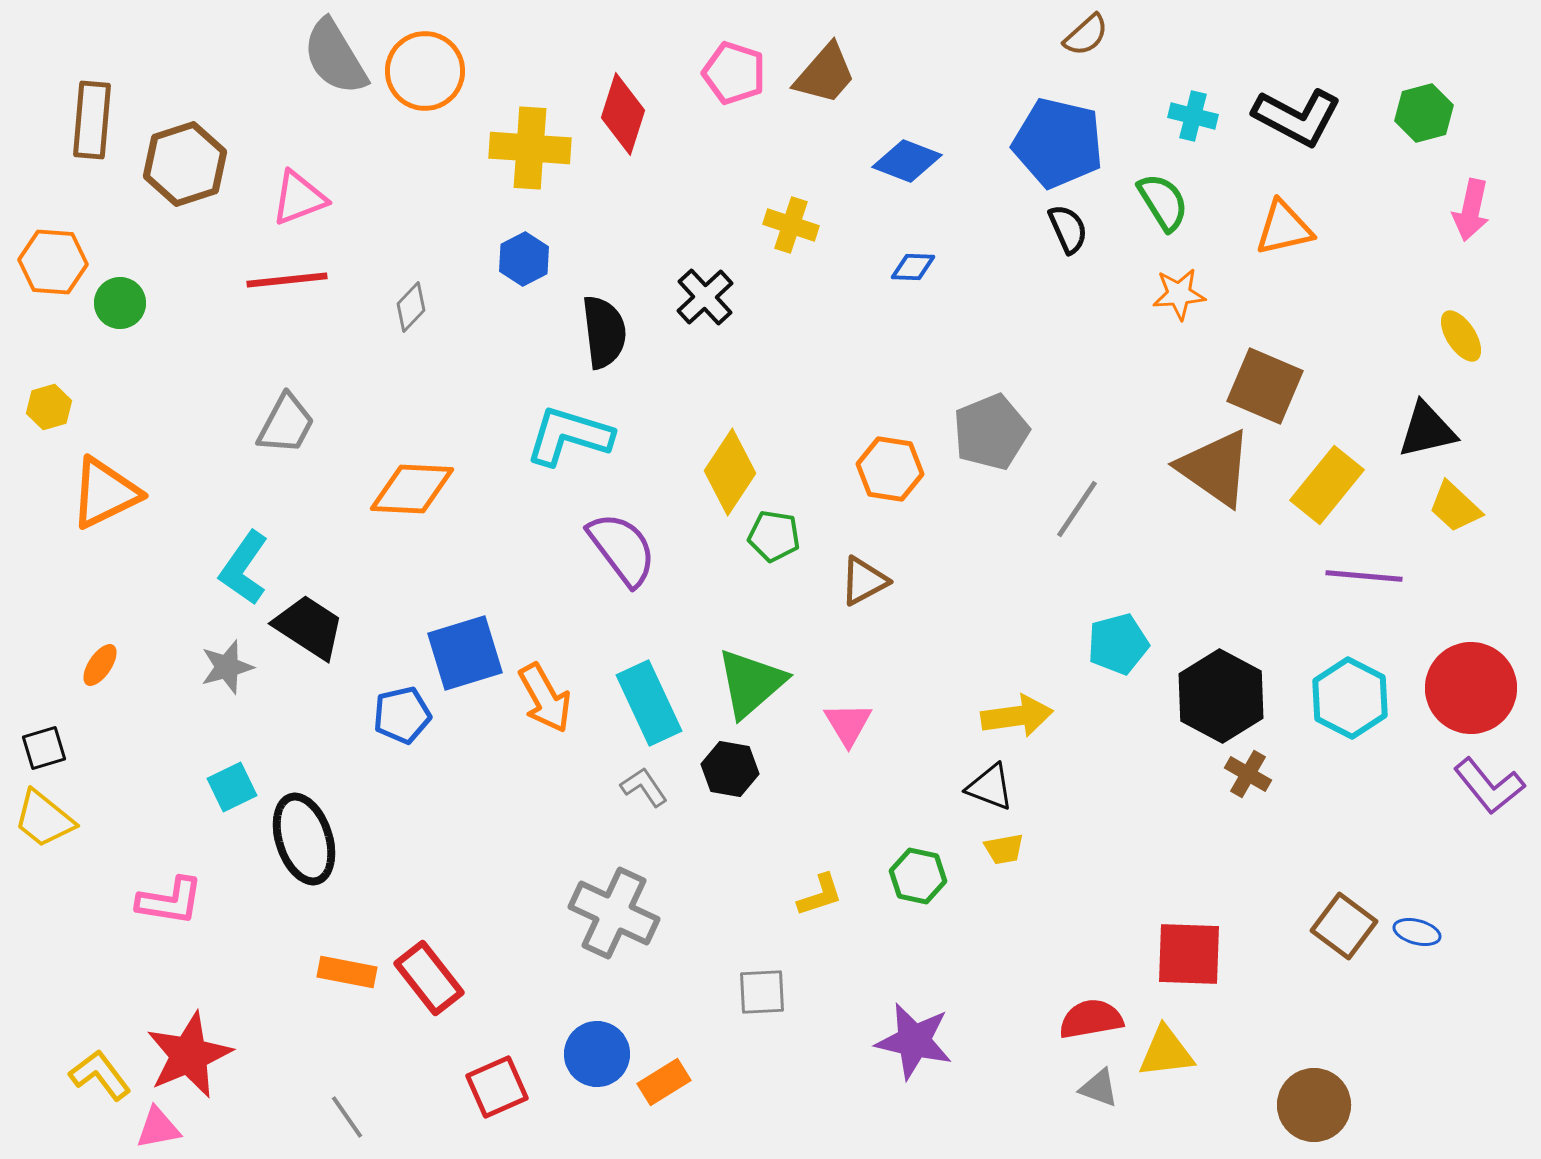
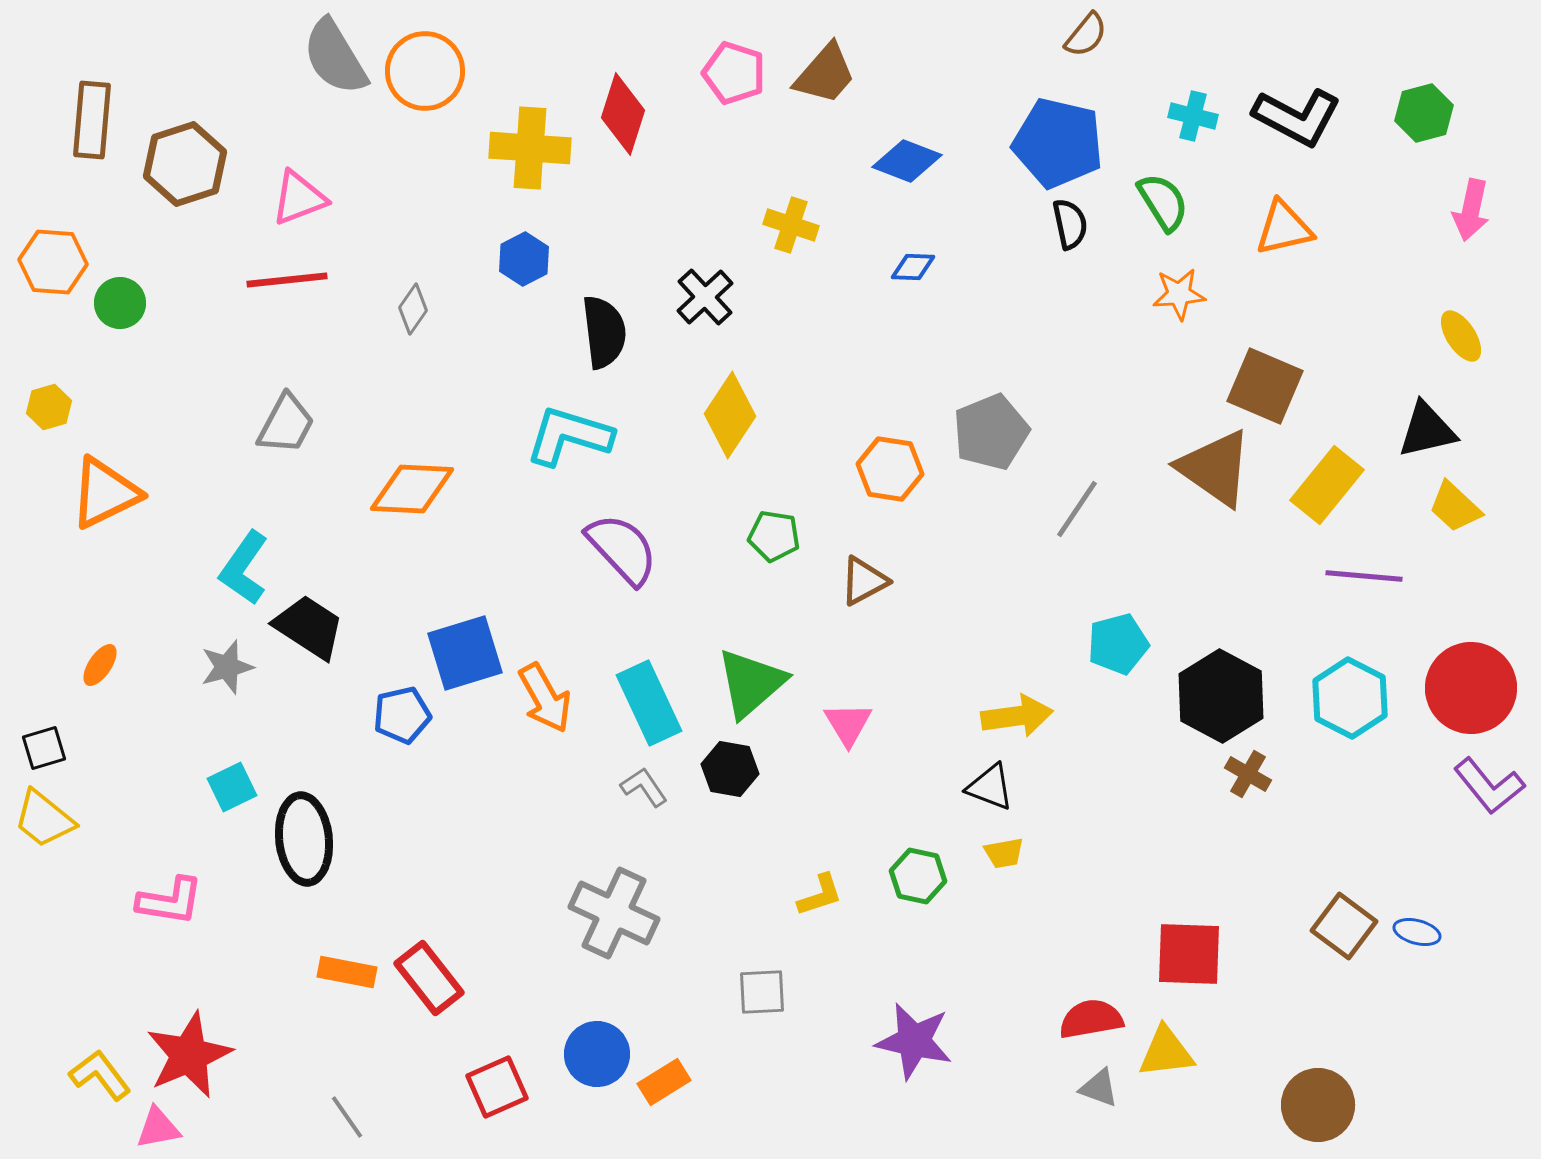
brown semicircle at (1086, 35): rotated 9 degrees counterclockwise
black semicircle at (1068, 229): moved 2 px right, 5 px up; rotated 12 degrees clockwise
gray diamond at (411, 307): moved 2 px right, 2 px down; rotated 9 degrees counterclockwise
yellow diamond at (730, 472): moved 57 px up
purple semicircle at (622, 549): rotated 6 degrees counterclockwise
black ellipse at (304, 839): rotated 12 degrees clockwise
yellow trapezoid at (1004, 849): moved 4 px down
brown circle at (1314, 1105): moved 4 px right
